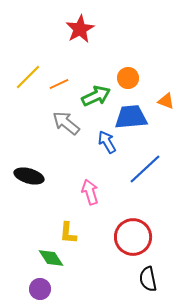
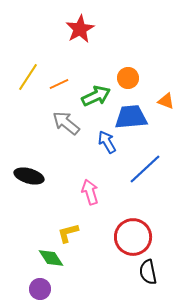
yellow line: rotated 12 degrees counterclockwise
yellow L-shape: rotated 70 degrees clockwise
black semicircle: moved 7 px up
